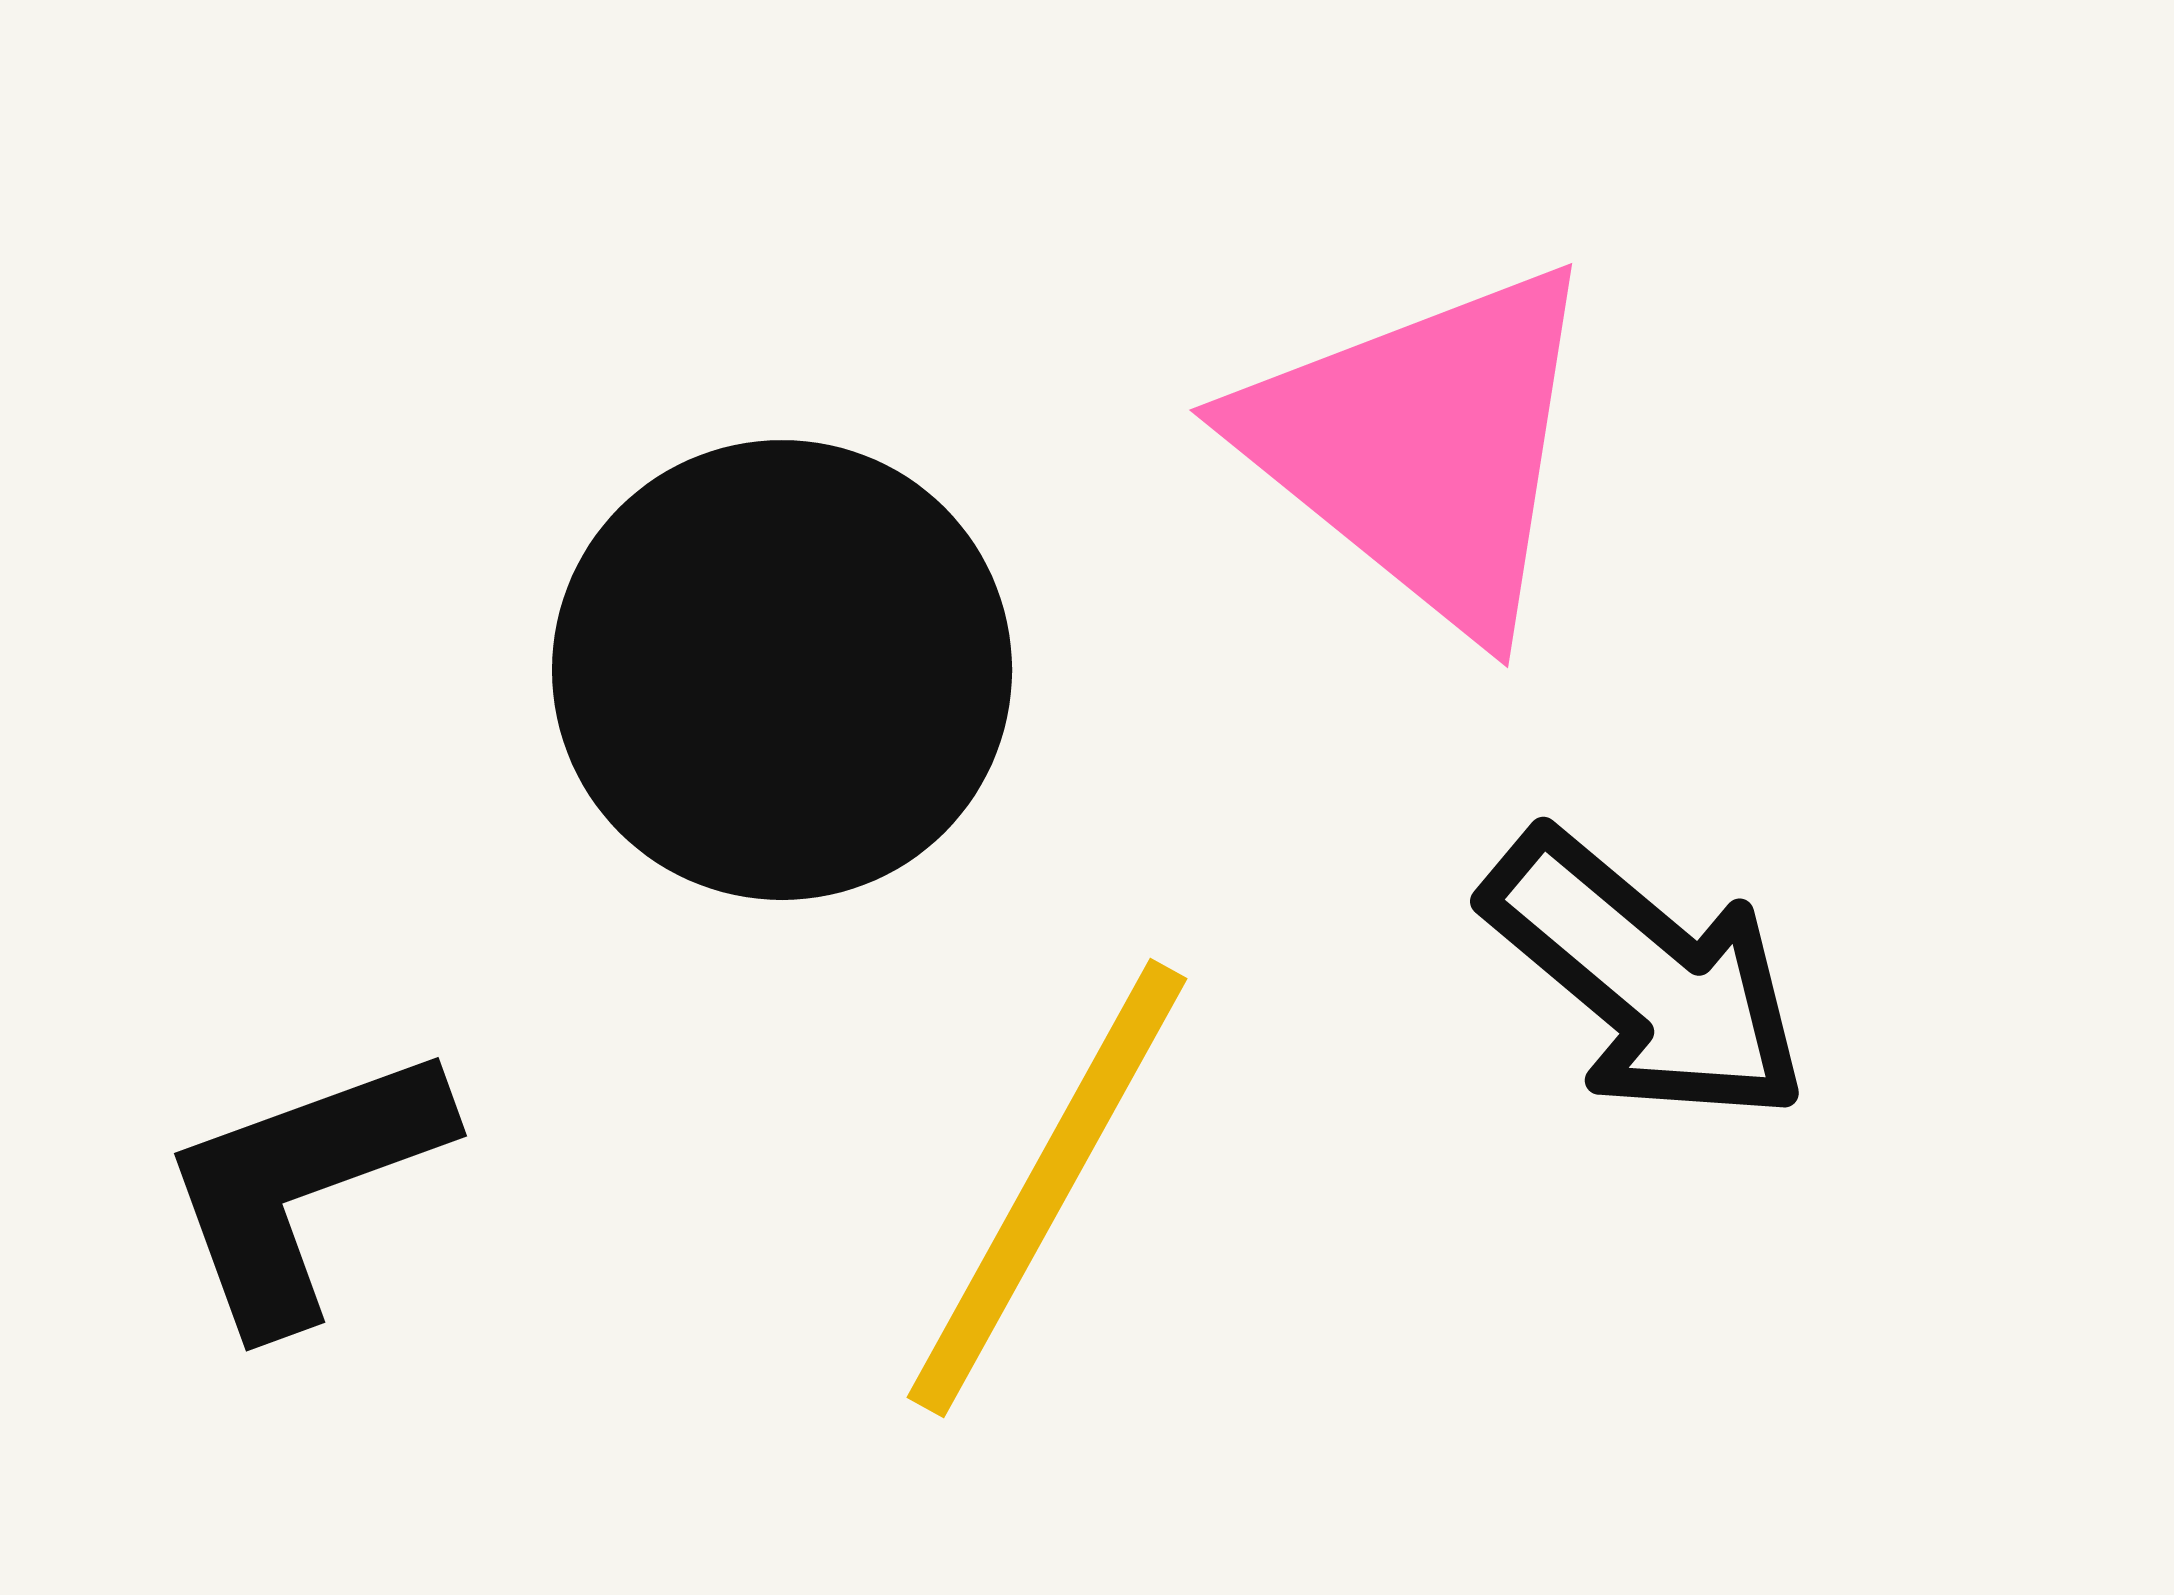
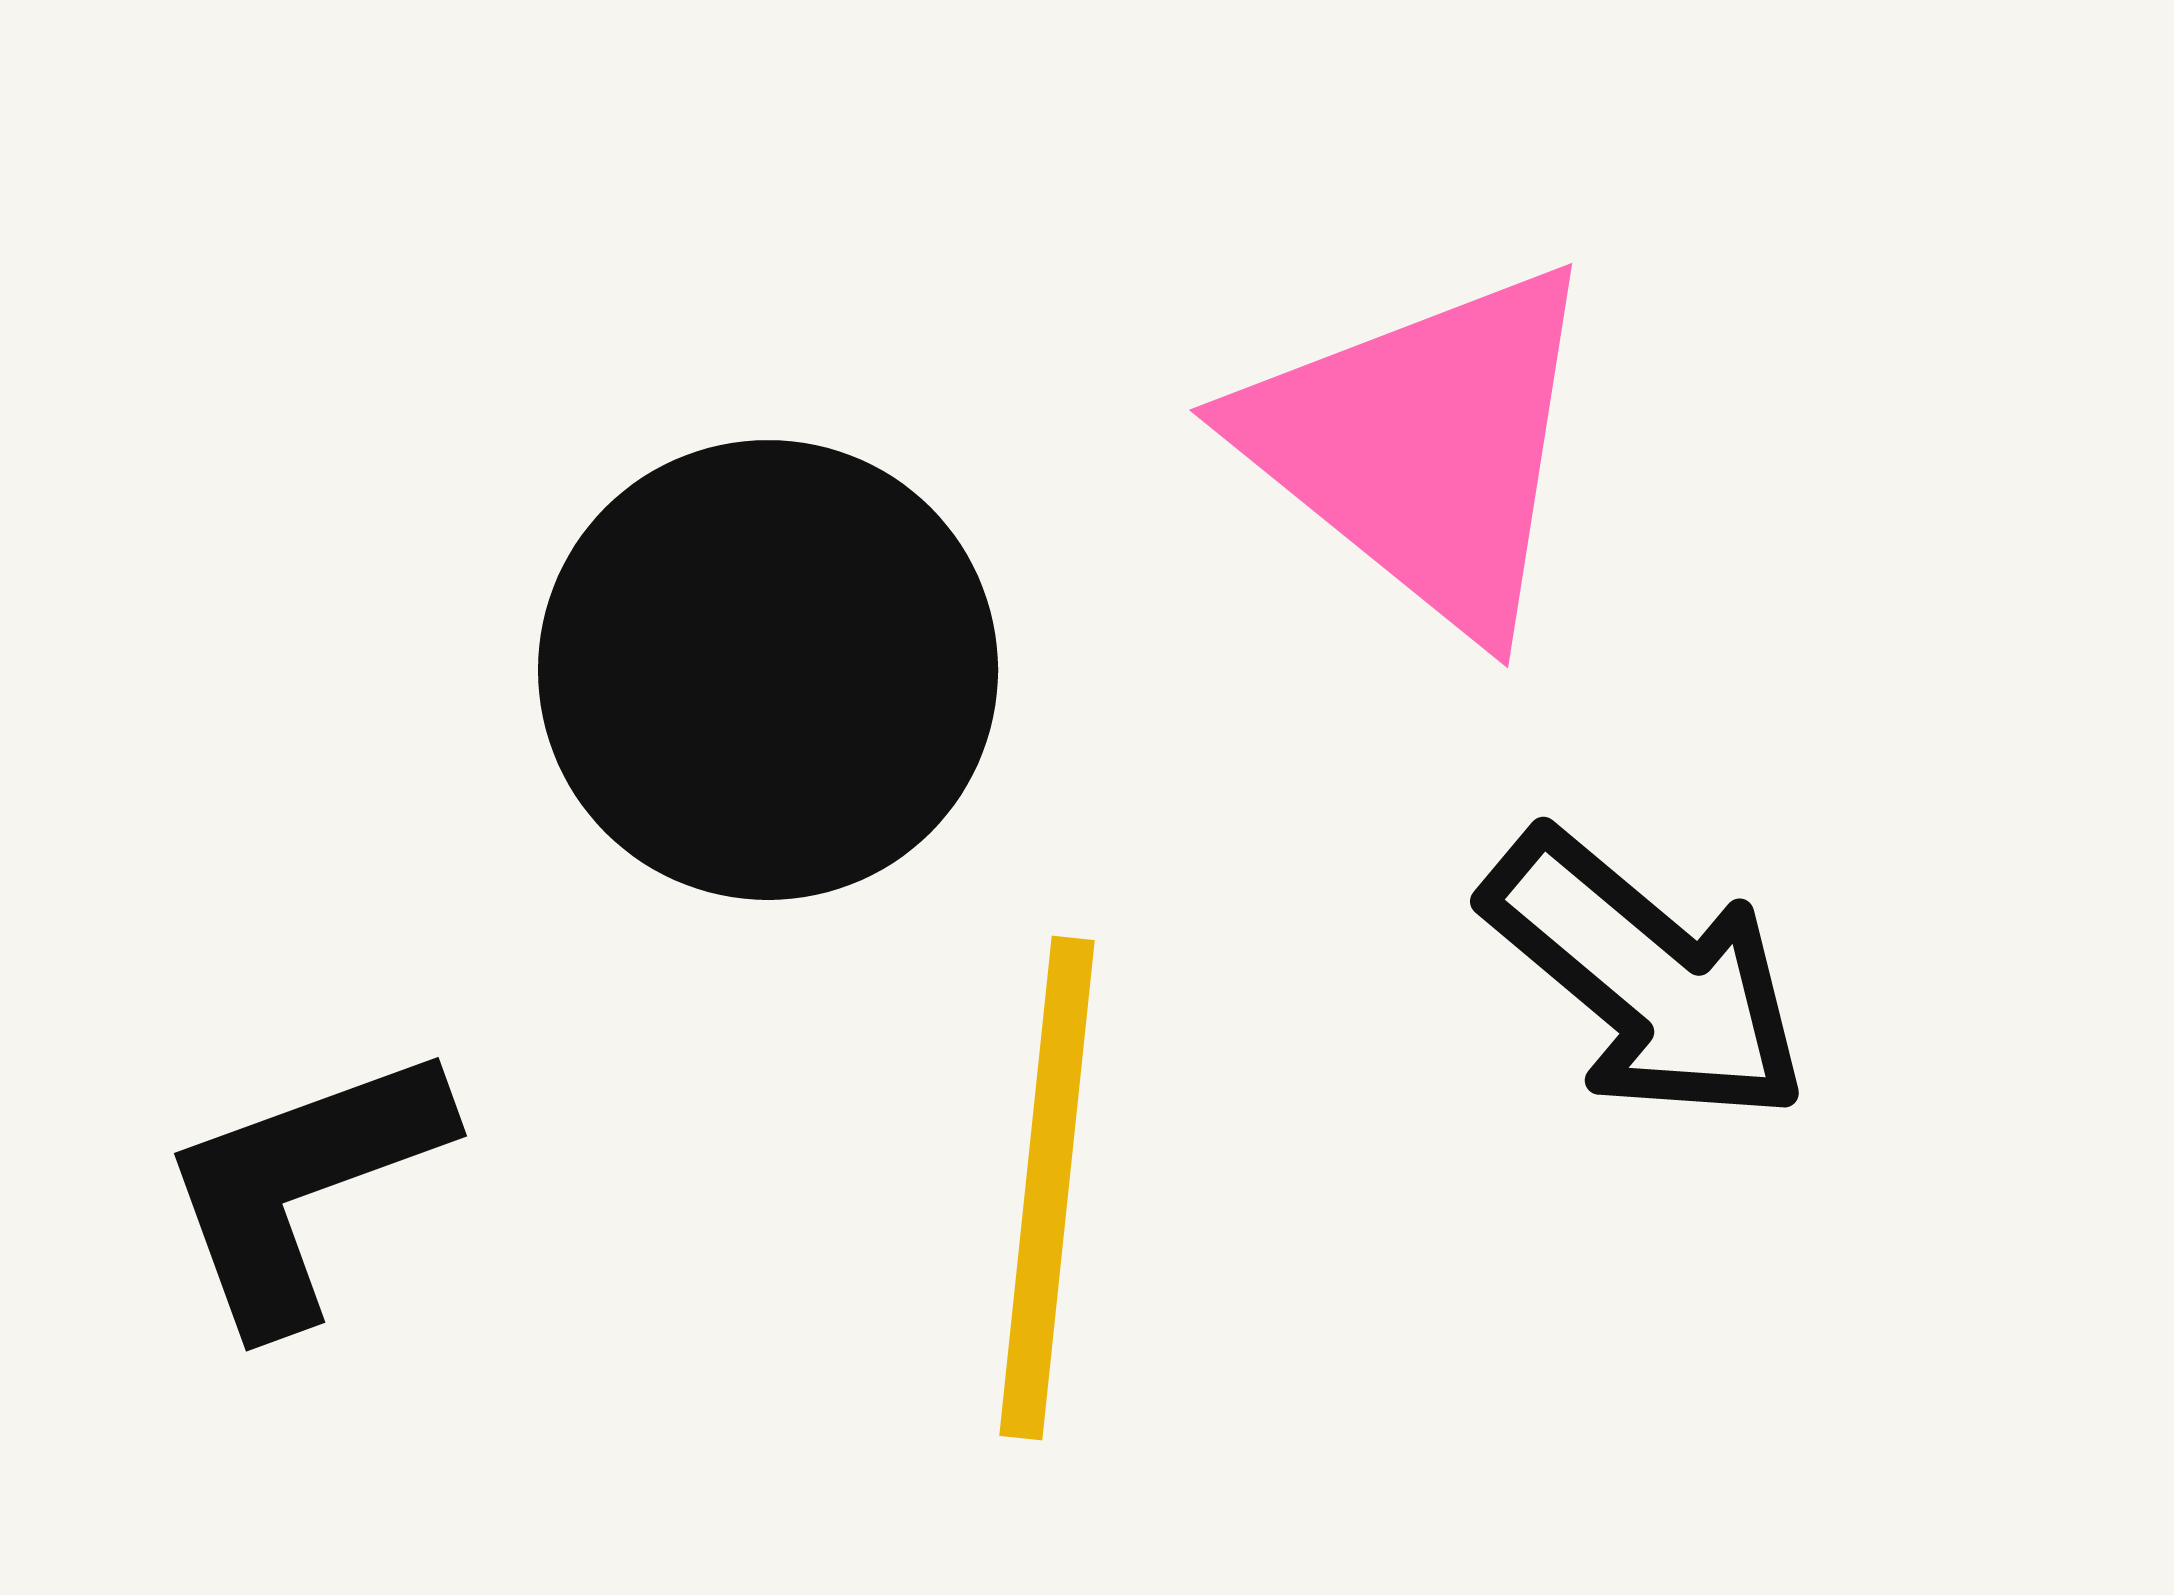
black circle: moved 14 px left
yellow line: rotated 23 degrees counterclockwise
